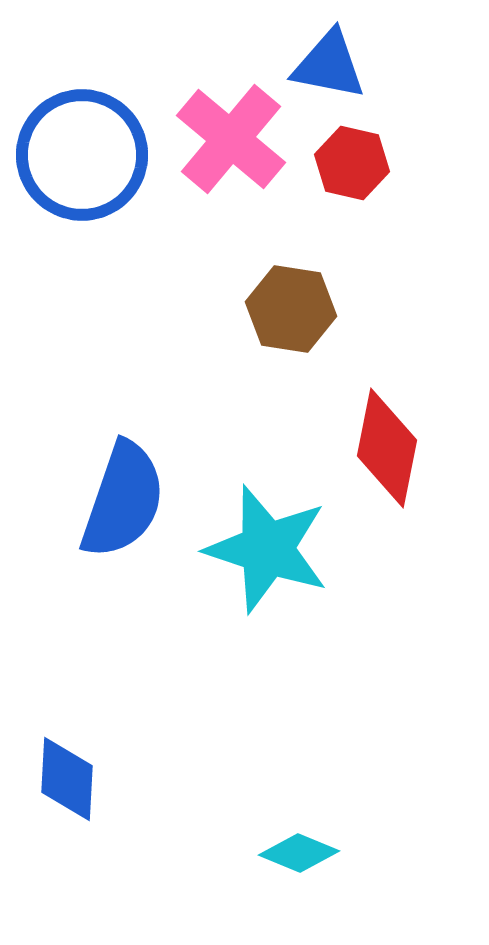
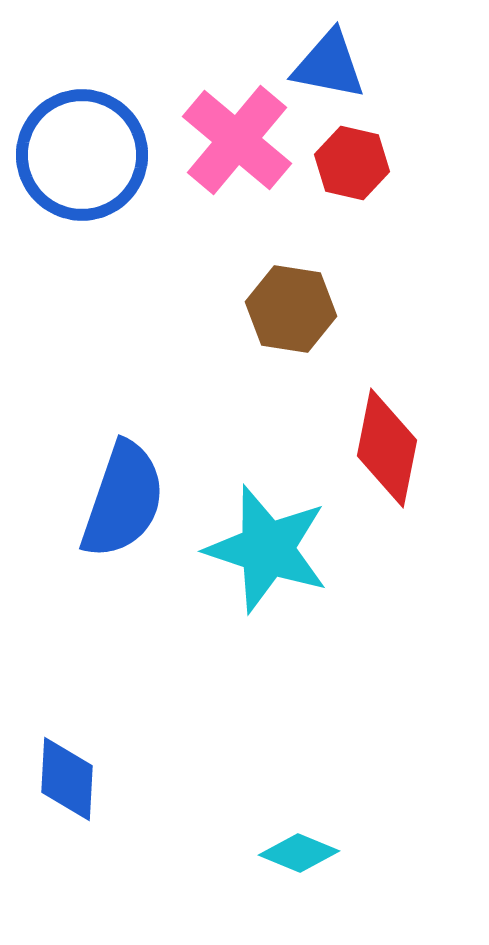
pink cross: moved 6 px right, 1 px down
